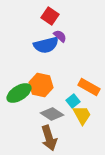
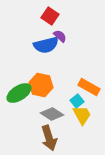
cyan square: moved 4 px right
